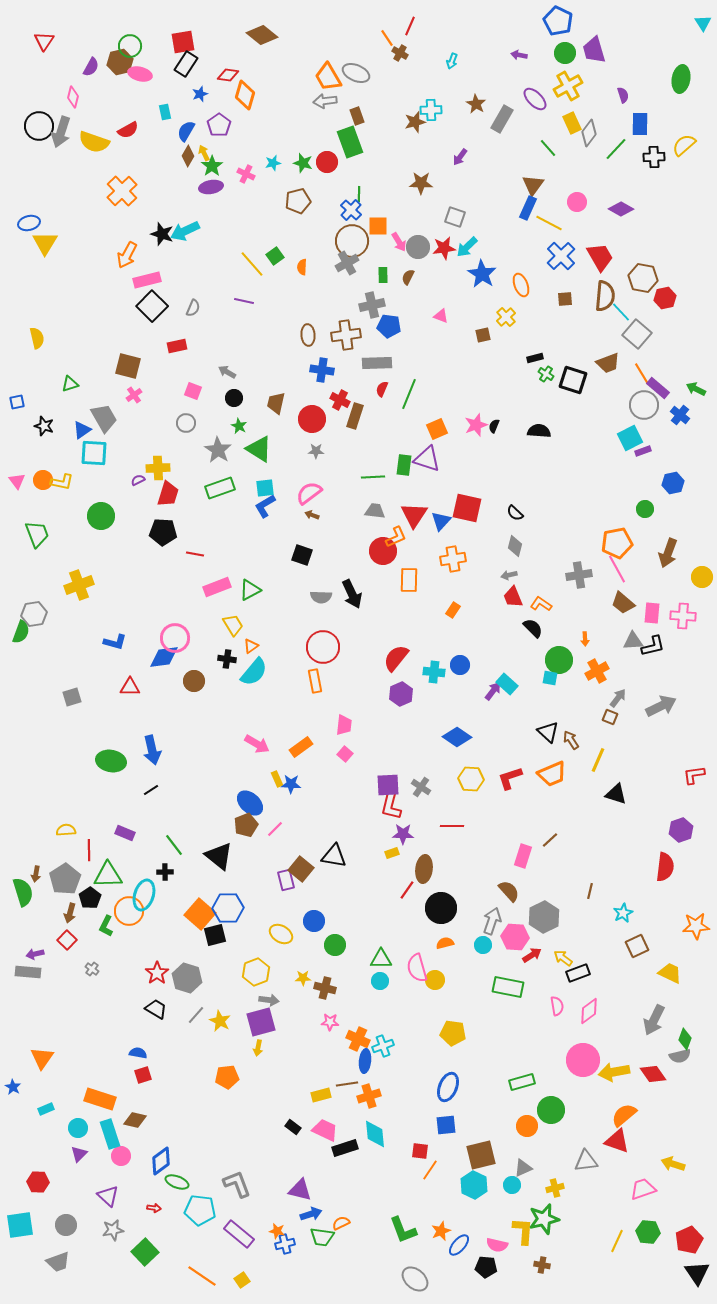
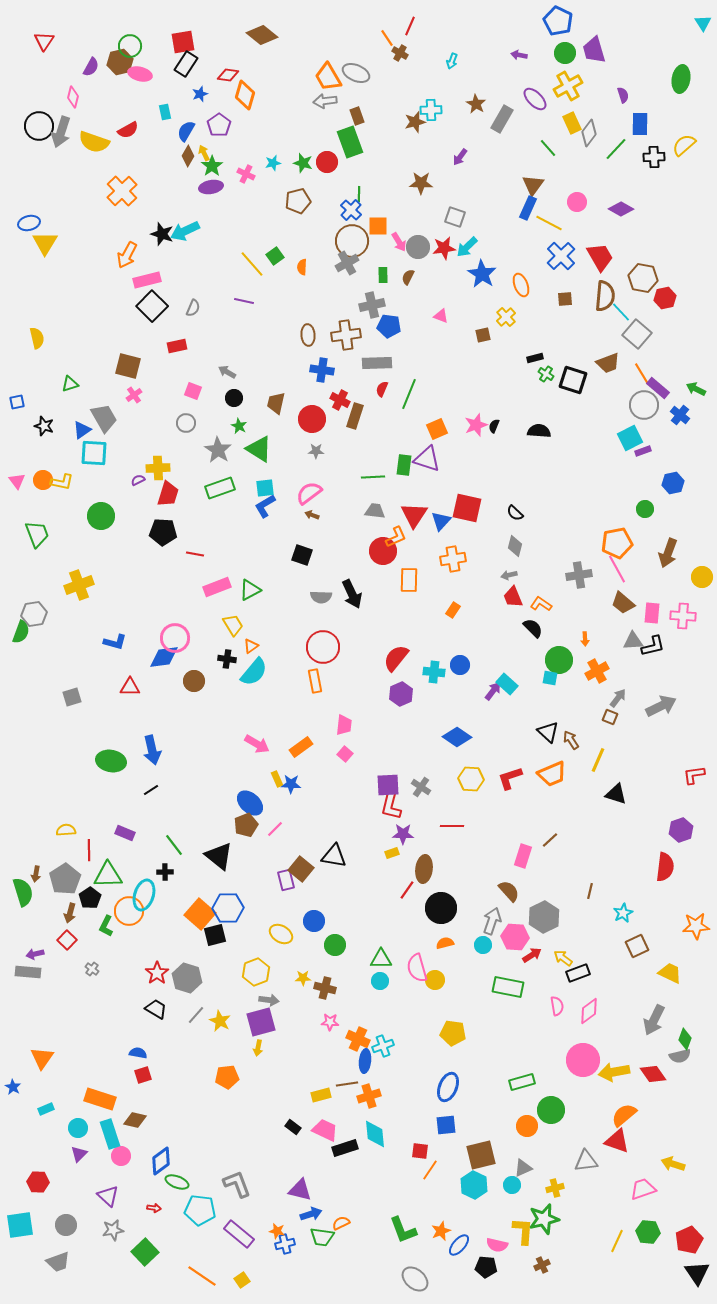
brown cross at (542, 1265): rotated 35 degrees counterclockwise
